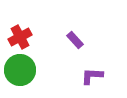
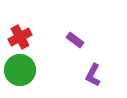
purple rectangle: rotated 12 degrees counterclockwise
purple L-shape: moved 1 px right, 1 px up; rotated 65 degrees counterclockwise
